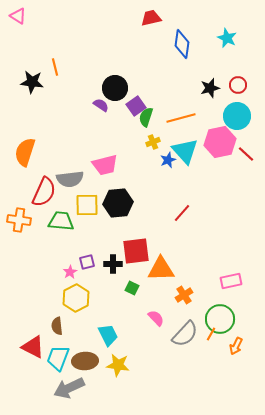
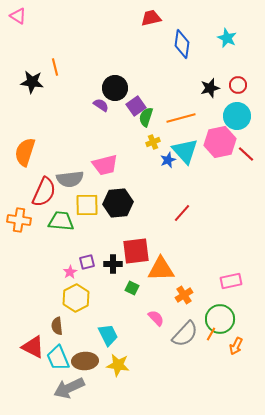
cyan trapezoid at (58, 358): rotated 44 degrees counterclockwise
